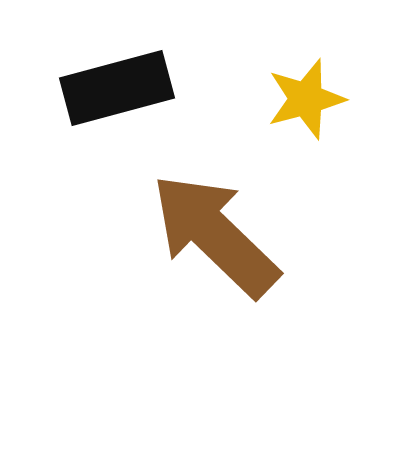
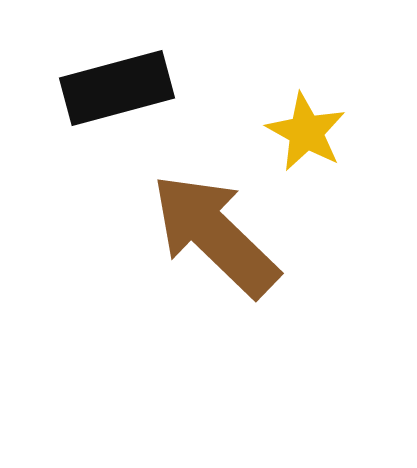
yellow star: moved 33 px down; rotated 28 degrees counterclockwise
